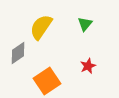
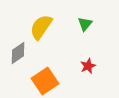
orange square: moved 2 px left
